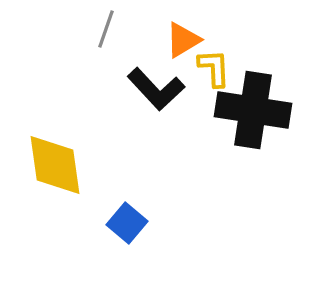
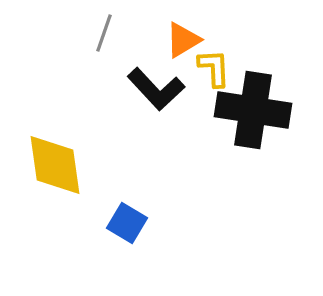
gray line: moved 2 px left, 4 px down
blue square: rotated 9 degrees counterclockwise
